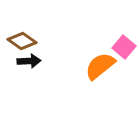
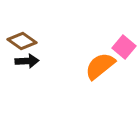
black arrow: moved 2 px left
